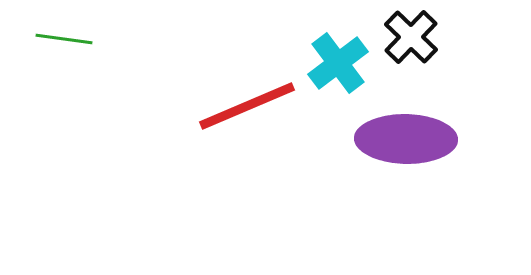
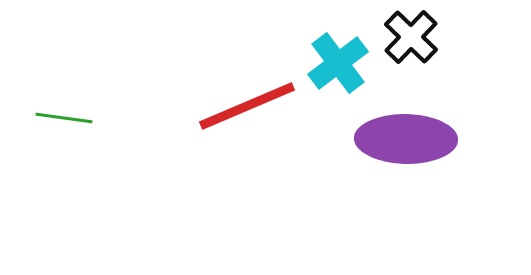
green line: moved 79 px down
